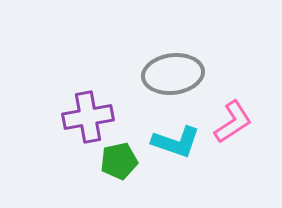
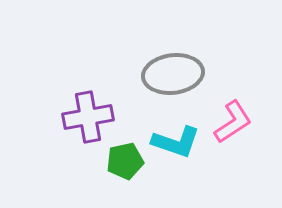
green pentagon: moved 6 px right
